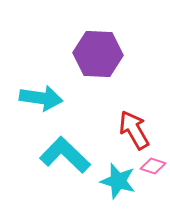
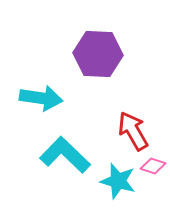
red arrow: moved 1 px left, 1 px down
